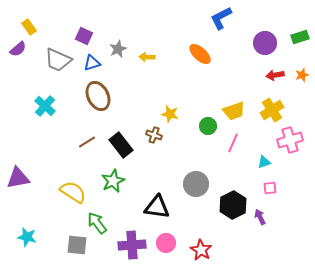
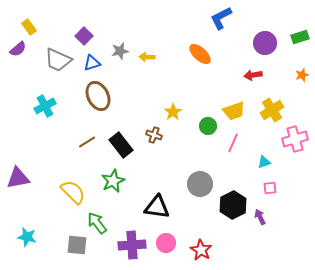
purple square: rotated 18 degrees clockwise
gray star: moved 2 px right, 2 px down; rotated 12 degrees clockwise
red arrow: moved 22 px left
cyan cross: rotated 20 degrees clockwise
yellow star: moved 3 px right, 2 px up; rotated 24 degrees clockwise
pink cross: moved 5 px right, 1 px up
gray circle: moved 4 px right
yellow semicircle: rotated 12 degrees clockwise
